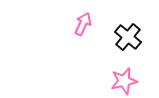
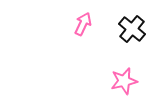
black cross: moved 4 px right, 8 px up
